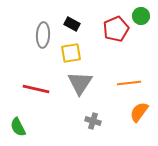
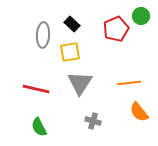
black rectangle: rotated 14 degrees clockwise
yellow square: moved 1 px left, 1 px up
orange semicircle: rotated 75 degrees counterclockwise
green semicircle: moved 21 px right
